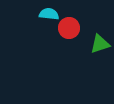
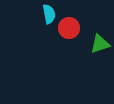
cyan semicircle: rotated 72 degrees clockwise
